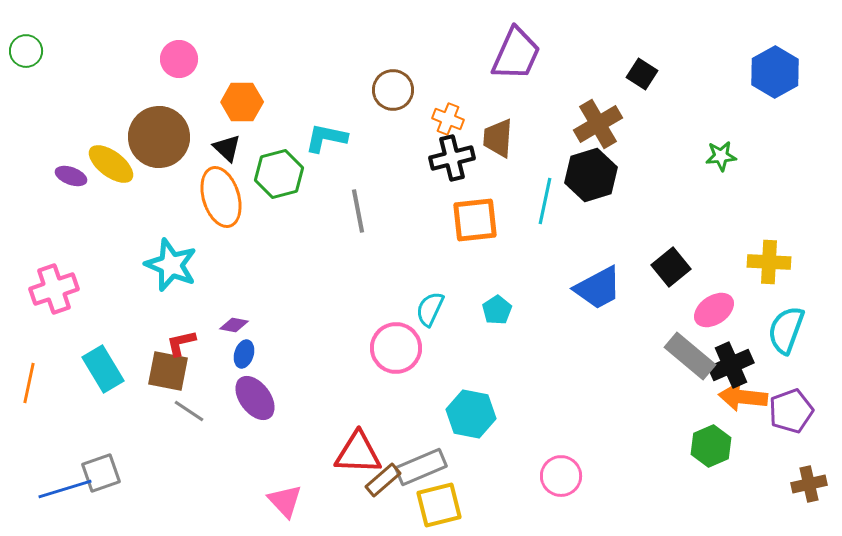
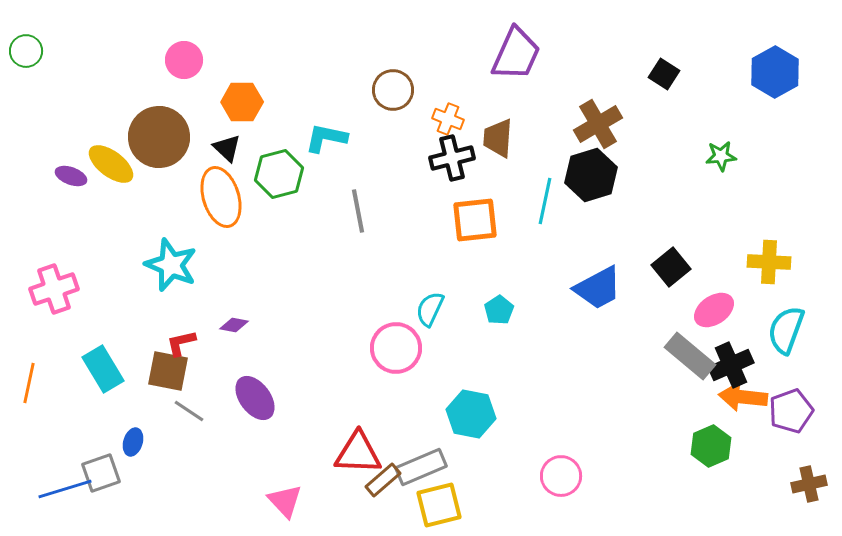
pink circle at (179, 59): moved 5 px right, 1 px down
black square at (642, 74): moved 22 px right
cyan pentagon at (497, 310): moved 2 px right
blue ellipse at (244, 354): moved 111 px left, 88 px down
